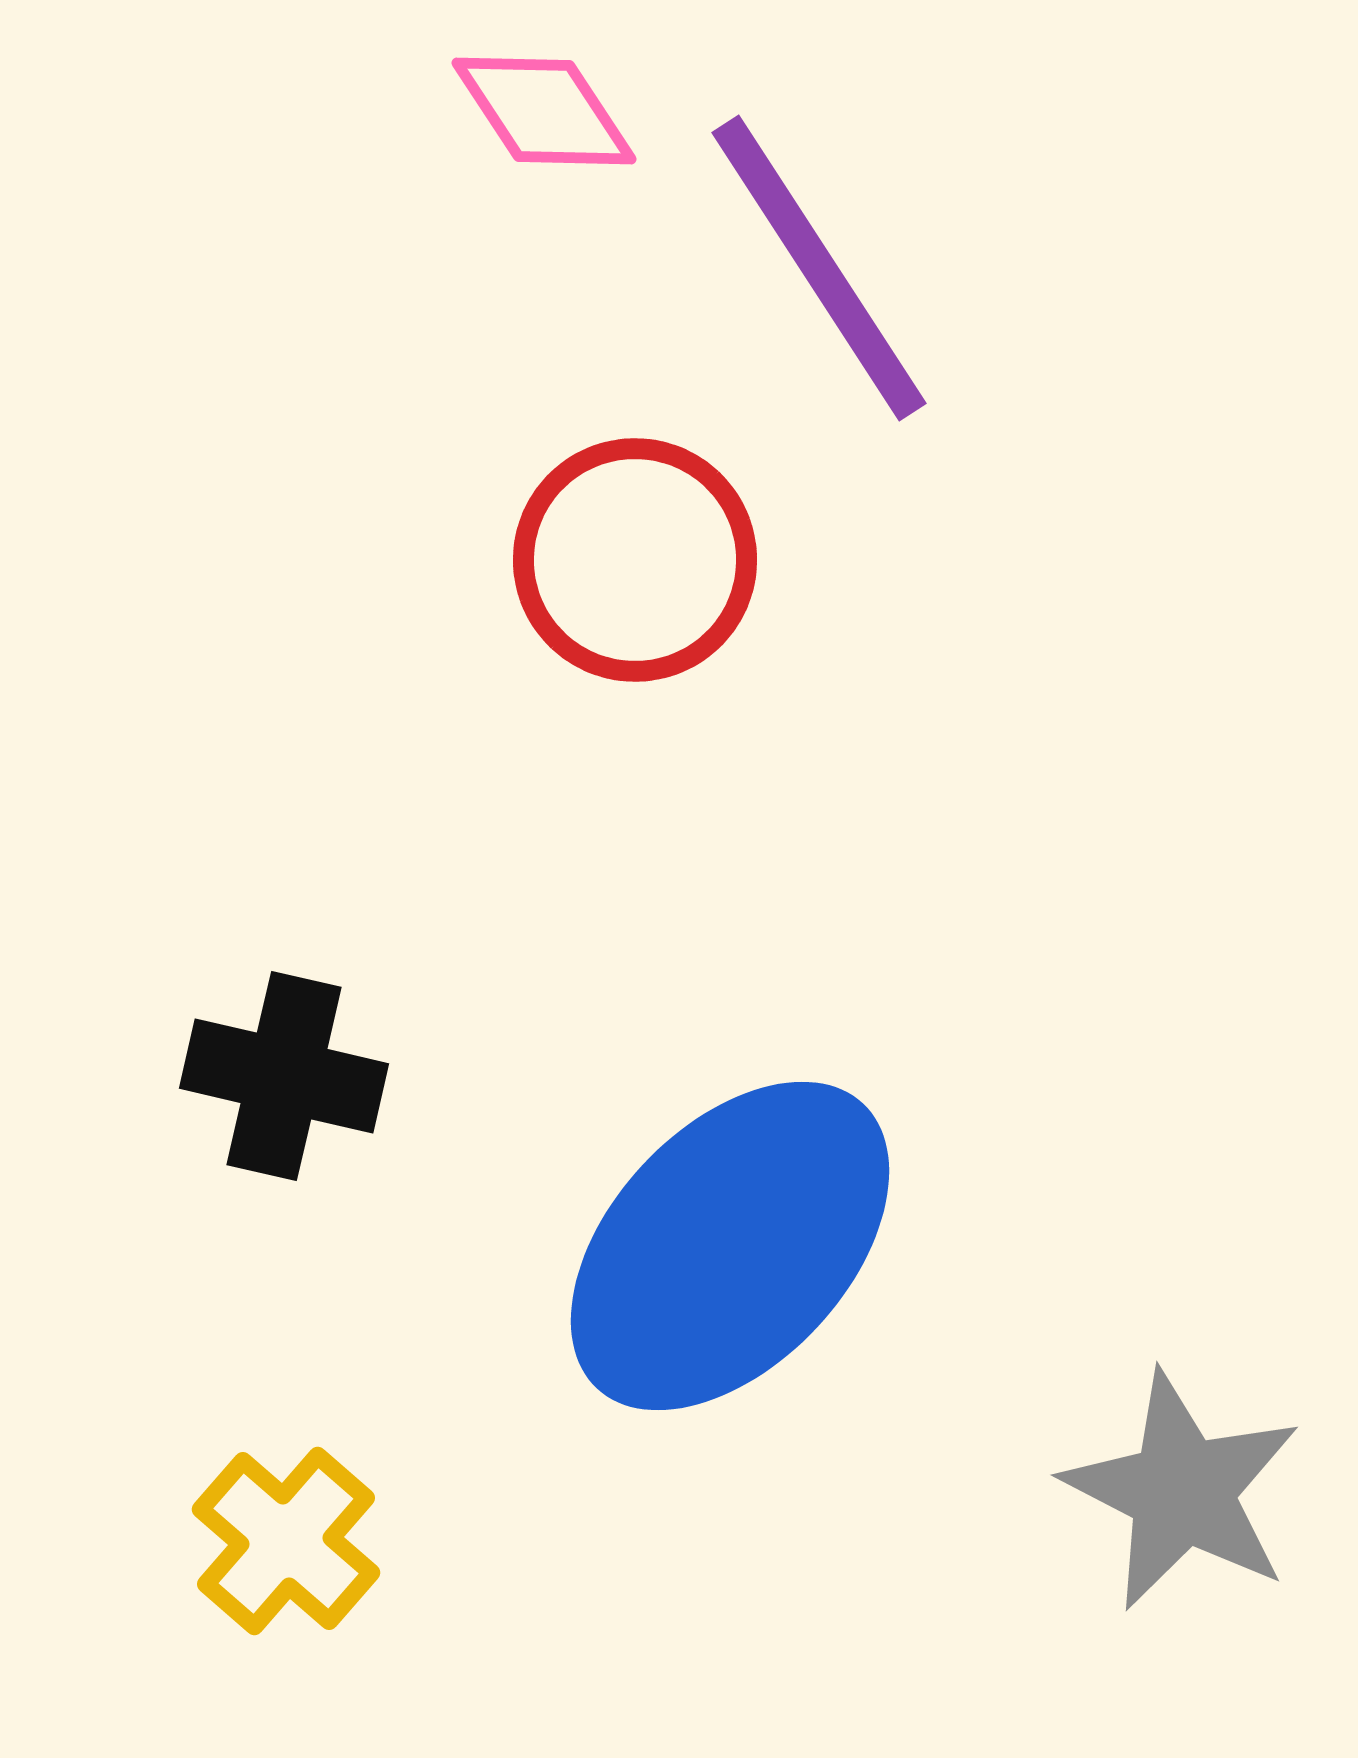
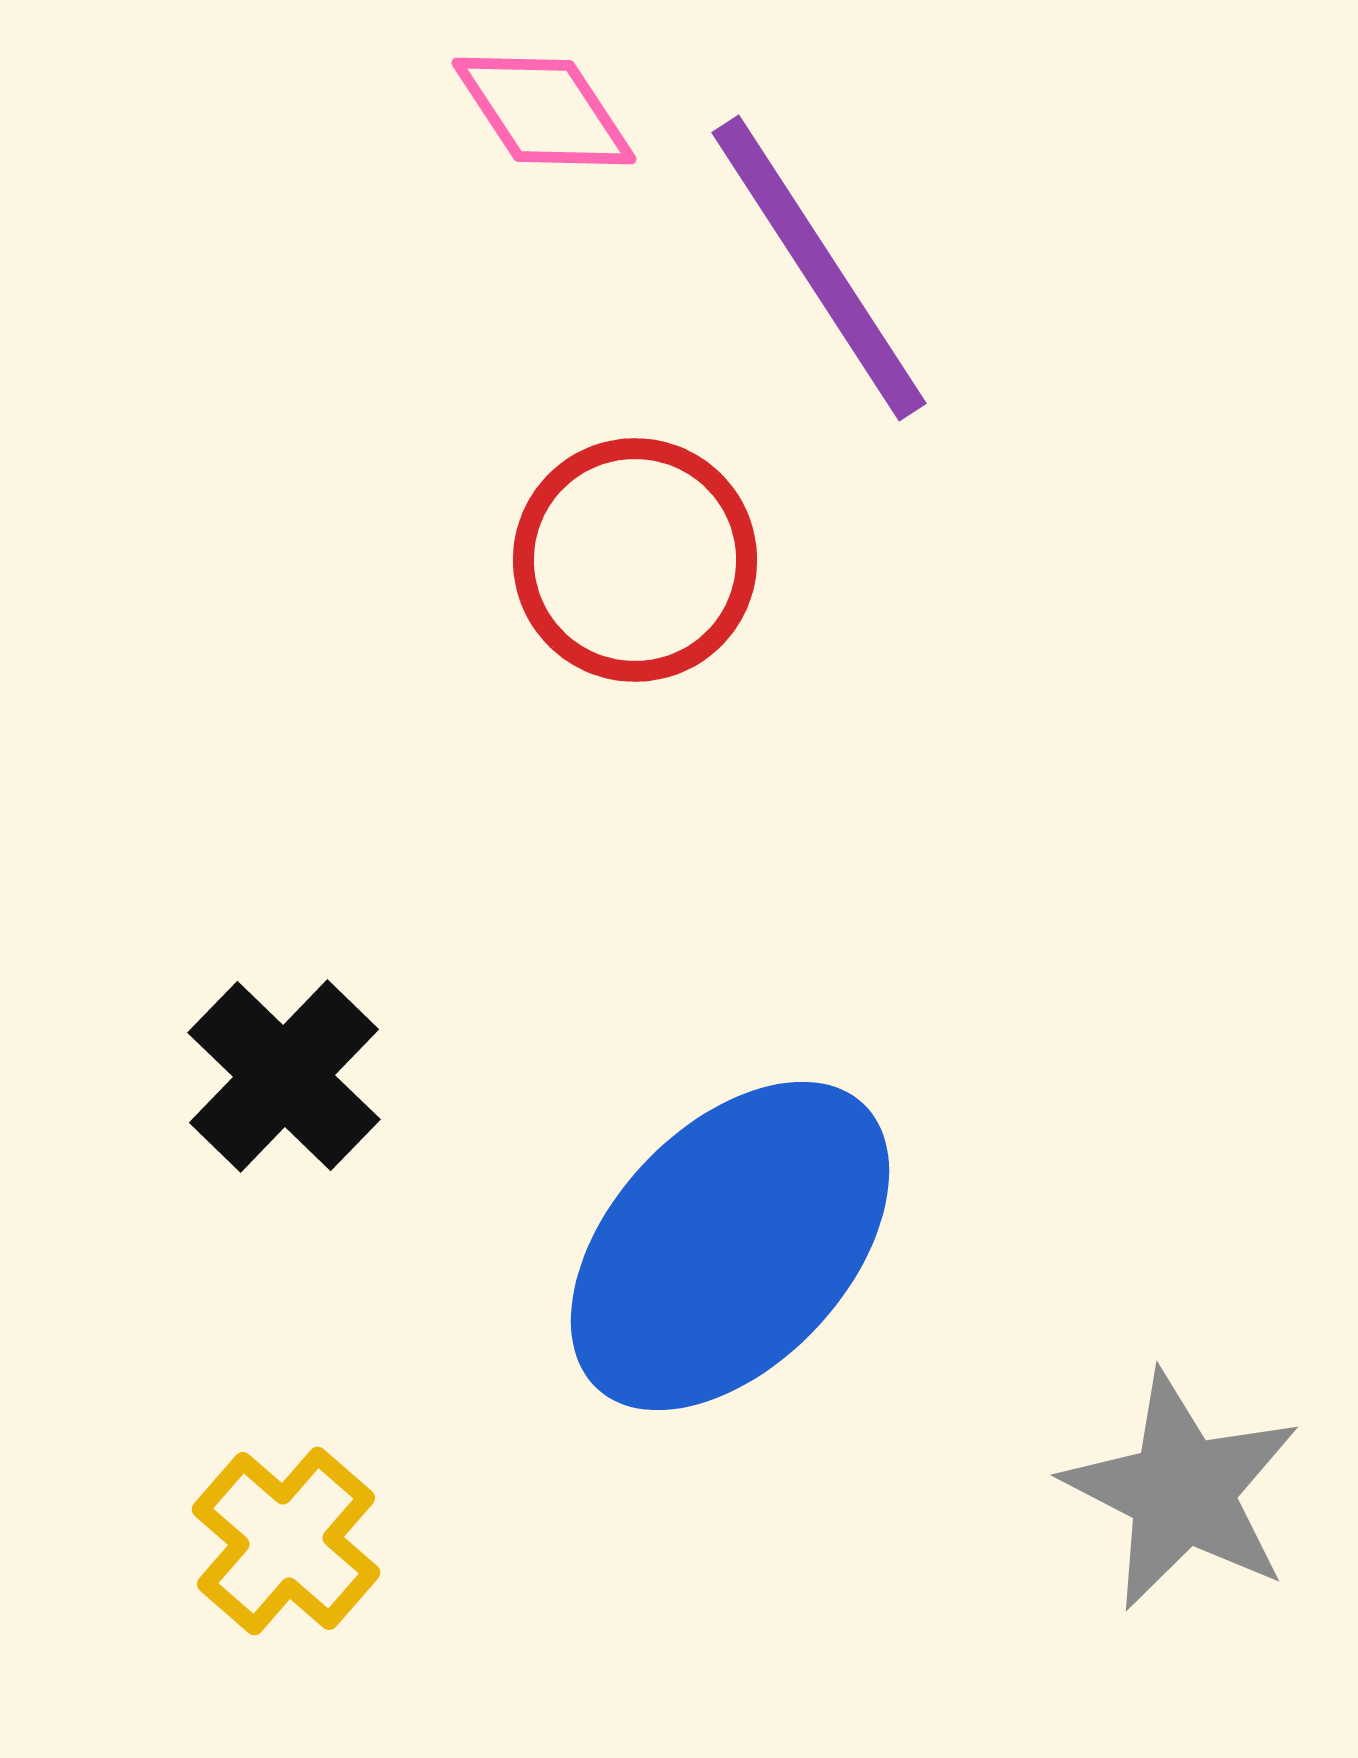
black cross: rotated 31 degrees clockwise
